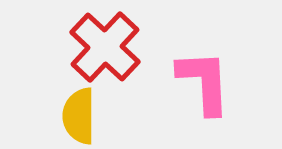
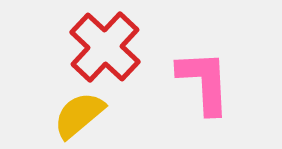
yellow semicircle: moved 1 px up; rotated 50 degrees clockwise
